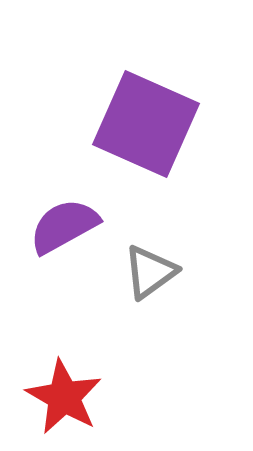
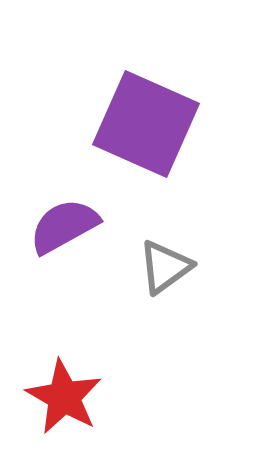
gray triangle: moved 15 px right, 5 px up
